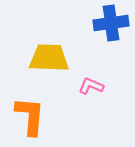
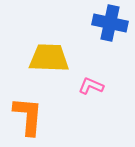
blue cross: moved 1 px left; rotated 20 degrees clockwise
orange L-shape: moved 2 px left
